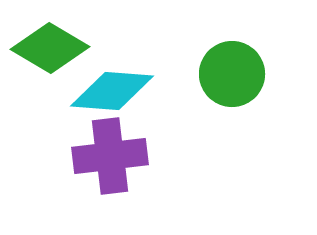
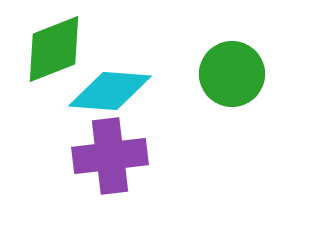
green diamond: moved 4 px right, 1 px down; rotated 52 degrees counterclockwise
cyan diamond: moved 2 px left
